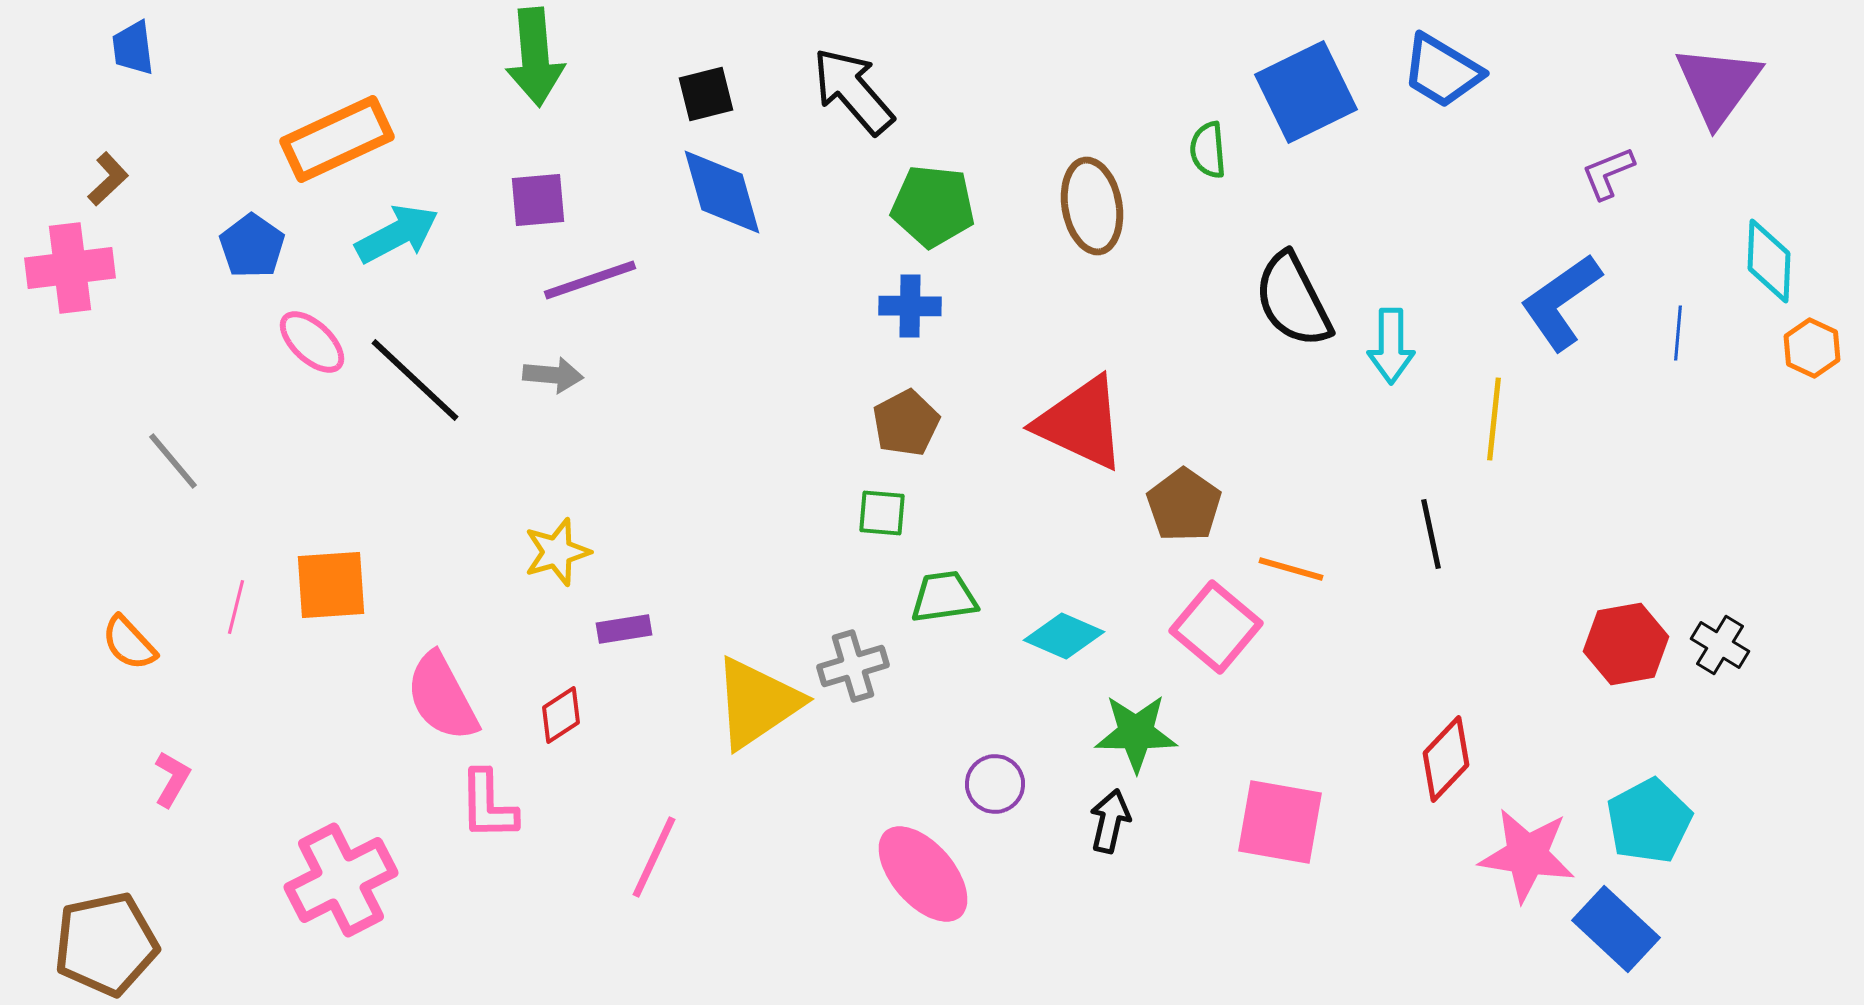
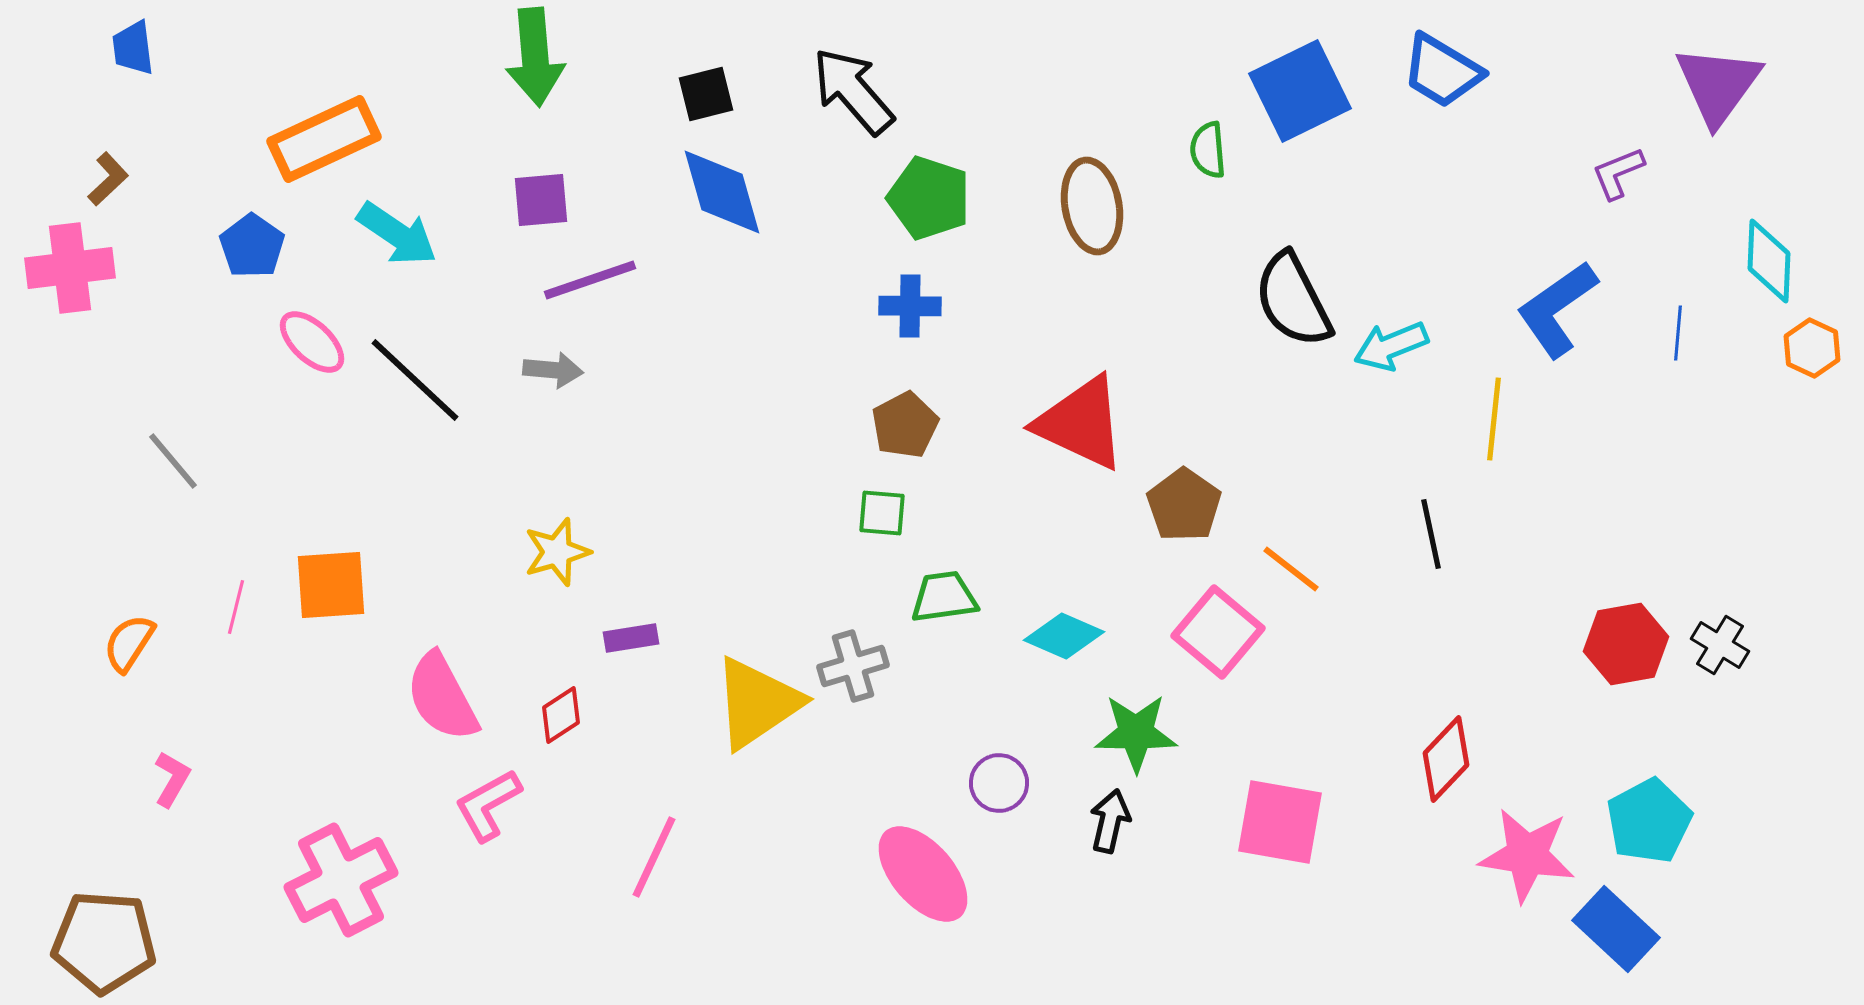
blue square at (1306, 92): moved 6 px left, 1 px up
orange rectangle at (337, 139): moved 13 px left
purple L-shape at (1608, 173): moved 10 px right
purple square at (538, 200): moved 3 px right
green pentagon at (933, 206): moved 4 px left, 8 px up; rotated 12 degrees clockwise
cyan arrow at (397, 234): rotated 62 degrees clockwise
blue L-shape at (1561, 302): moved 4 px left, 7 px down
cyan arrow at (1391, 346): rotated 68 degrees clockwise
gray arrow at (553, 375): moved 5 px up
brown pentagon at (906, 423): moved 1 px left, 2 px down
orange line at (1291, 569): rotated 22 degrees clockwise
pink square at (1216, 627): moved 2 px right, 5 px down
purple rectangle at (624, 629): moved 7 px right, 9 px down
orange semicircle at (129, 643): rotated 76 degrees clockwise
purple circle at (995, 784): moved 4 px right, 1 px up
pink L-shape at (488, 805): rotated 62 degrees clockwise
brown pentagon at (106, 944): moved 2 px left, 2 px up; rotated 16 degrees clockwise
